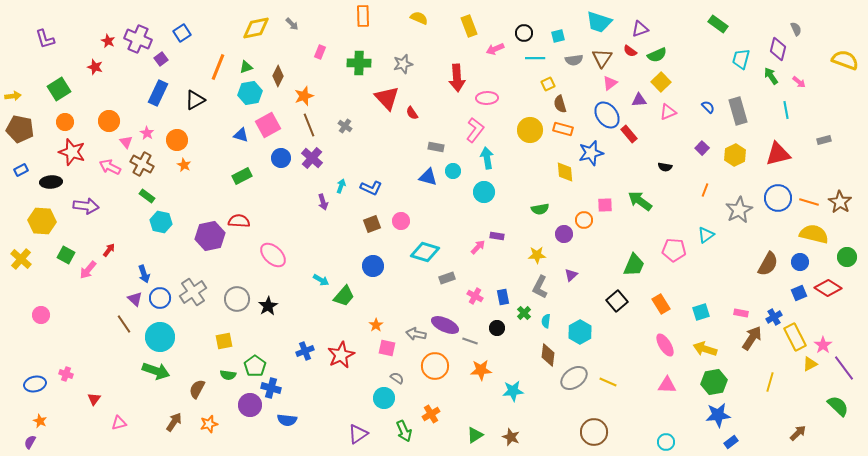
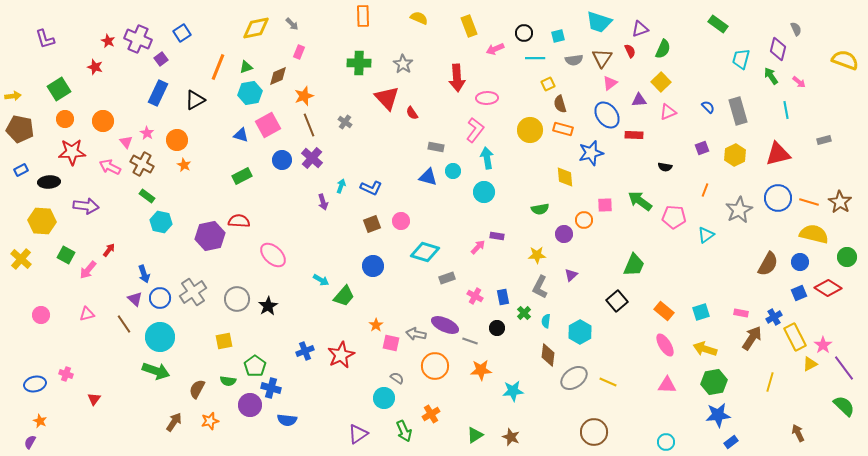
red semicircle at (630, 51): rotated 152 degrees counterclockwise
pink rectangle at (320, 52): moved 21 px left
green semicircle at (657, 55): moved 6 px right, 6 px up; rotated 42 degrees counterclockwise
gray star at (403, 64): rotated 24 degrees counterclockwise
brown diamond at (278, 76): rotated 40 degrees clockwise
orange circle at (109, 121): moved 6 px left
orange circle at (65, 122): moved 3 px up
gray cross at (345, 126): moved 4 px up
red rectangle at (629, 134): moved 5 px right, 1 px down; rotated 48 degrees counterclockwise
purple square at (702, 148): rotated 24 degrees clockwise
red star at (72, 152): rotated 20 degrees counterclockwise
blue circle at (281, 158): moved 1 px right, 2 px down
yellow diamond at (565, 172): moved 5 px down
black ellipse at (51, 182): moved 2 px left
pink pentagon at (674, 250): moved 33 px up
orange rectangle at (661, 304): moved 3 px right, 7 px down; rotated 18 degrees counterclockwise
pink square at (387, 348): moved 4 px right, 5 px up
green semicircle at (228, 375): moved 6 px down
green semicircle at (838, 406): moved 6 px right
pink triangle at (119, 423): moved 32 px left, 109 px up
orange star at (209, 424): moved 1 px right, 3 px up
brown arrow at (798, 433): rotated 72 degrees counterclockwise
